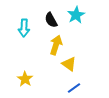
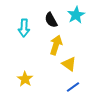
blue line: moved 1 px left, 1 px up
